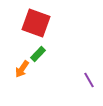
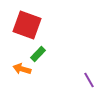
red square: moved 9 px left, 2 px down
orange arrow: rotated 72 degrees clockwise
